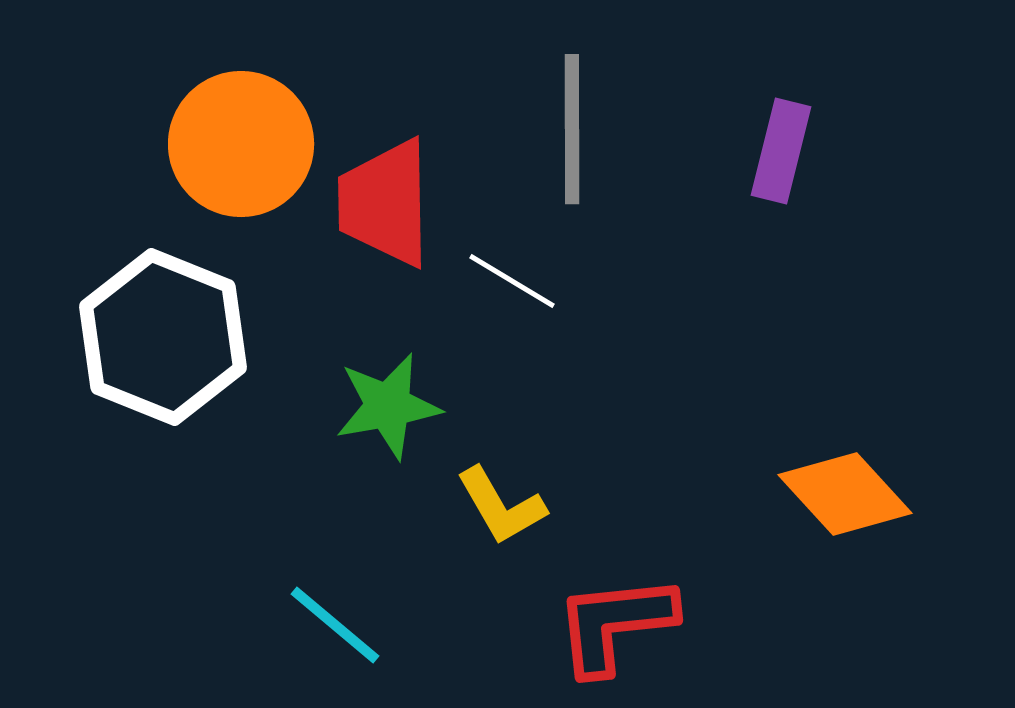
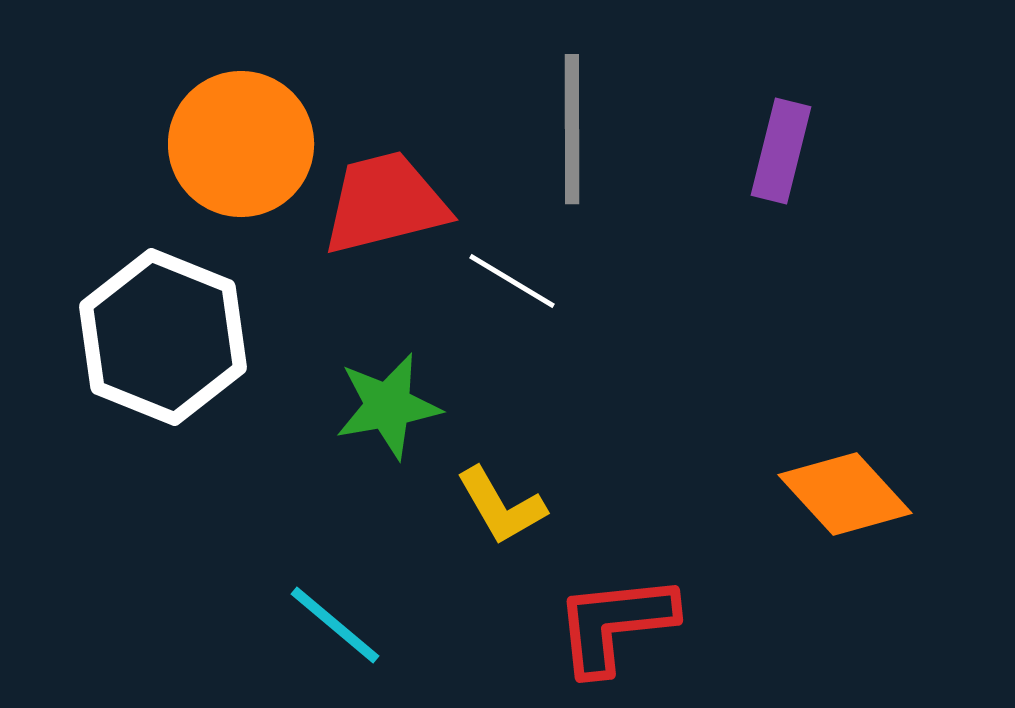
red trapezoid: rotated 77 degrees clockwise
